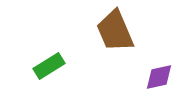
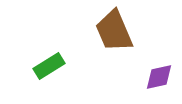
brown trapezoid: moved 1 px left
